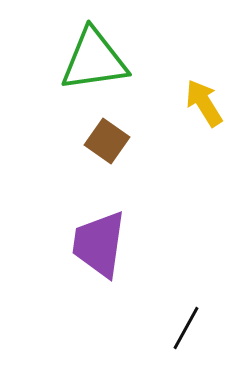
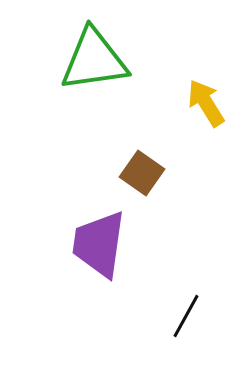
yellow arrow: moved 2 px right
brown square: moved 35 px right, 32 px down
black line: moved 12 px up
